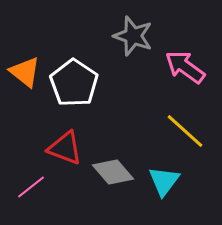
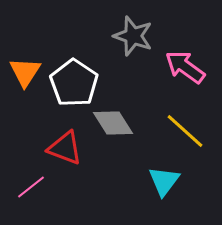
orange triangle: rotated 24 degrees clockwise
gray diamond: moved 49 px up; rotated 9 degrees clockwise
